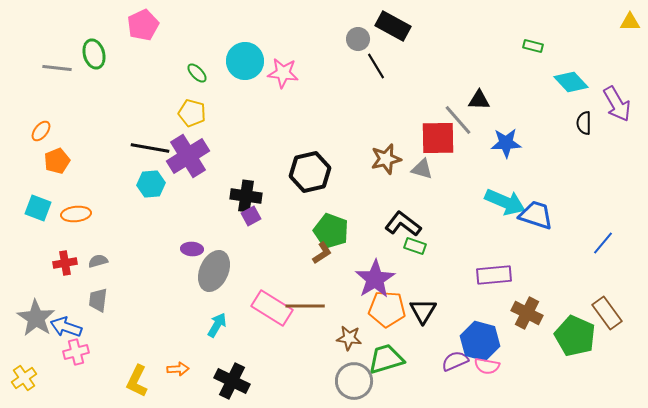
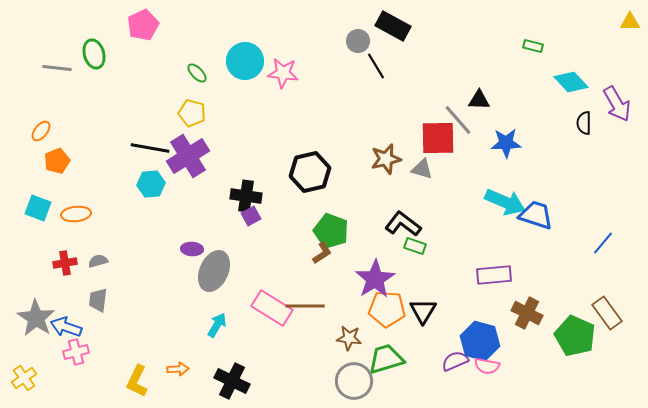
gray circle at (358, 39): moved 2 px down
